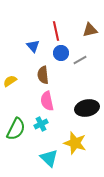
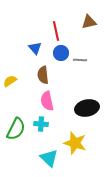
brown triangle: moved 1 px left, 8 px up
blue triangle: moved 2 px right, 2 px down
gray line: rotated 32 degrees clockwise
cyan cross: rotated 32 degrees clockwise
